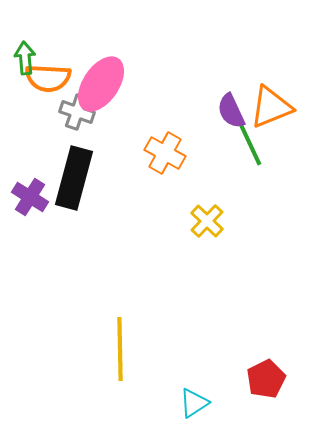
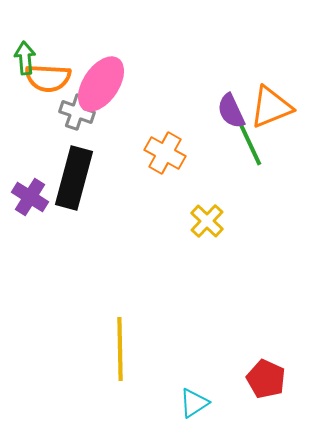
red pentagon: rotated 21 degrees counterclockwise
